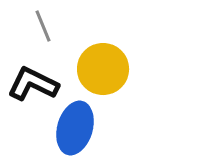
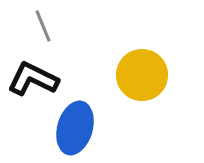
yellow circle: moved 39 px right, 6 px down
black L-shape: moved 5 px up
